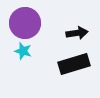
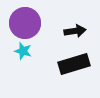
black arrow: moved 2 px left, 2 px up
